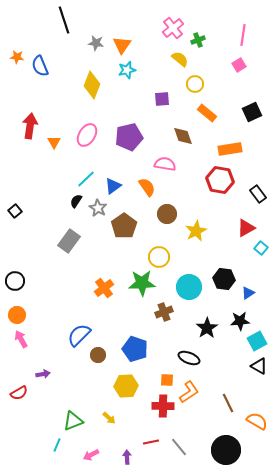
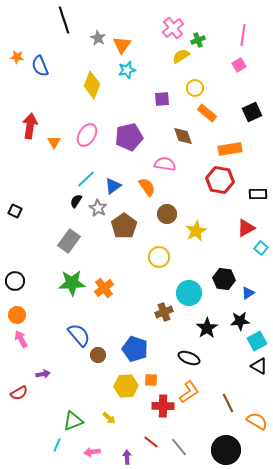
gray star at (96, 43): moved 2 px right, 5 px up; rotated 21 degrees clockwise
yellow semicircle at (180, 59): moved 1 px right, 3 px up; rotated 72 degrees counterclockwise
yellow circle at (195, 84): moved 4 px down
black rectangle at (258, 194): rotated 54 degrees counterclockwise
black square at (15, 211): rotated 24 degrees counterclockwise
green star at (142, 283): moved 70 px left
cyan circle at (189, 287): moved 6 px down
blue semicircle at (79, 335): rotated 95 degrees clockwise
orange square at (167, 380): moved 16 px left
red line at (151, 442): rotated 49 degrees clockwise
pink arrow at (91, 455): moved 1 px right, 3 px up; rotated 21 degrees clockwise
